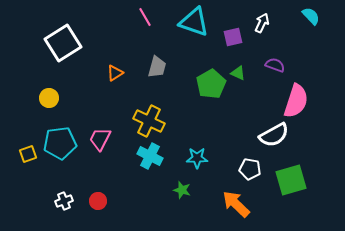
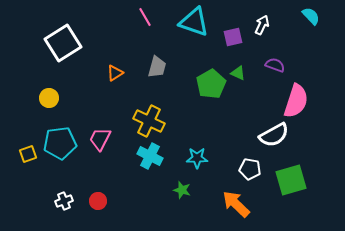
white arrow: moved 2 px down
